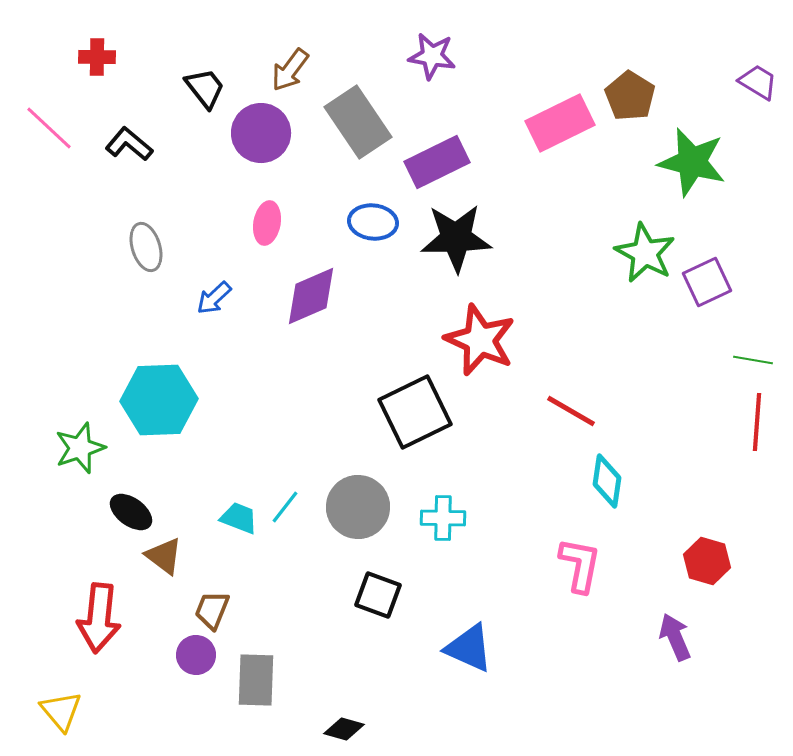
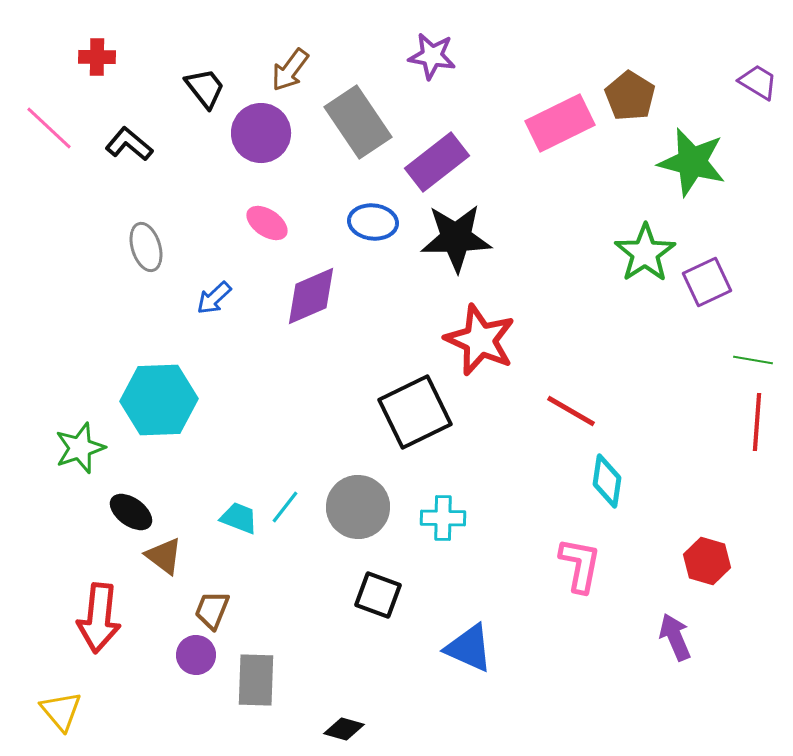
purple rectangle at (437, 162): rotated 12 degrees counterclockwise
pink ellipse at (267, 223): rotated 66 degrees counterclockwise
green star at (645, 253): rotated 10 degrees clockwise
